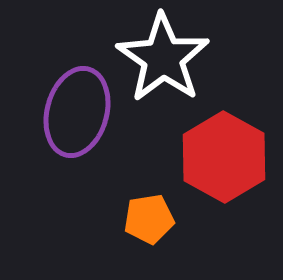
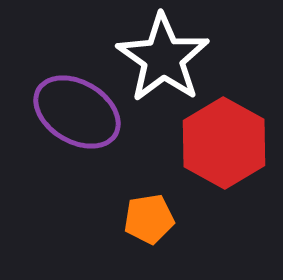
purple ellipse: rotated 74 degrees counterclockwise
red hexagon: moved 14 px up
